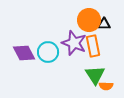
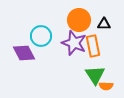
orange circle: moved 10 px left
cyan circle: moved 7 px left, 16 px up
